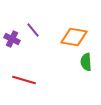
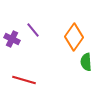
orange diamond: rotated 64 degrees counterclockwise
